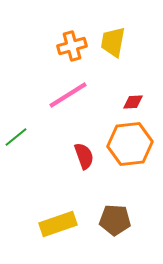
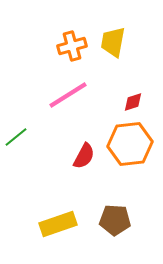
red diamond: rotated 15 degrees counterclockwise
red semicircle: rotated 48 degrees clockwise
